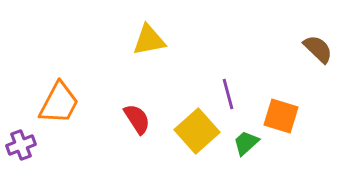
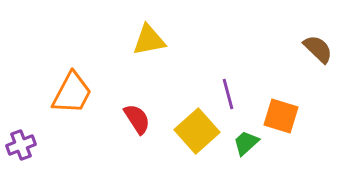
orange trapezoid: moved 13 px right, 10 px up
